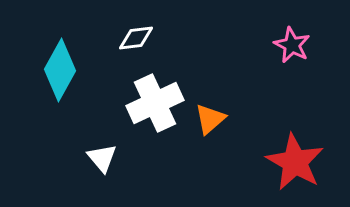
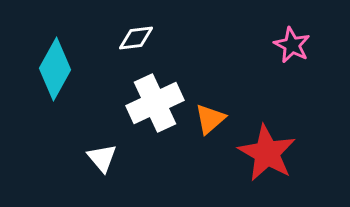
cyan diamond: moved 5 px left, 1 px up
red star: moved 28 px left, 9 px up
